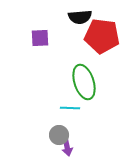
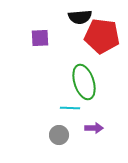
purple arrow: moved 27 px right, 19 px up; rotated 78 degrees counterclockwise
